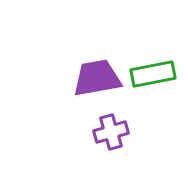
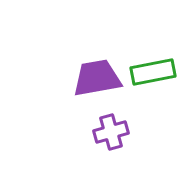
green rectangle: moved 2 px up
